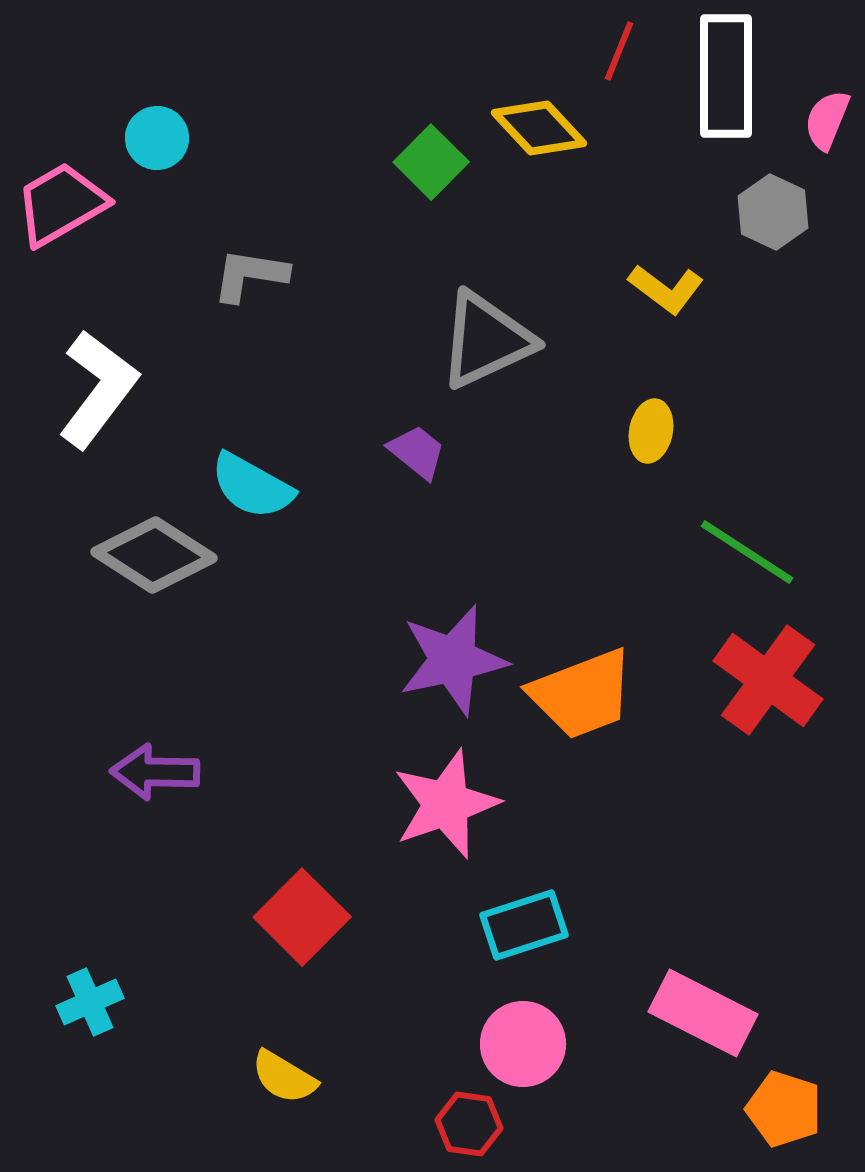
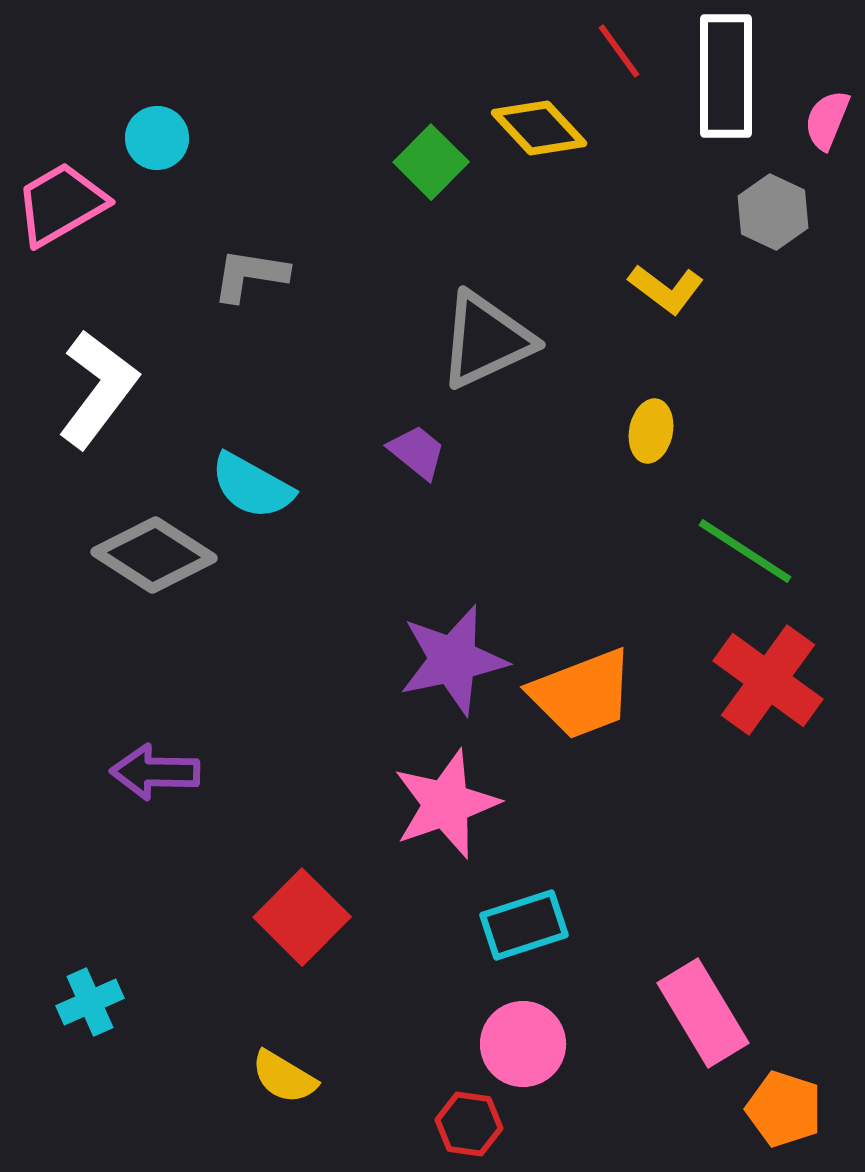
red line: rotated 58 degrees counterclockwise
green line: moved 2 px left, 1 px up
pink rectangle: rotated 32 degrees clockwise
